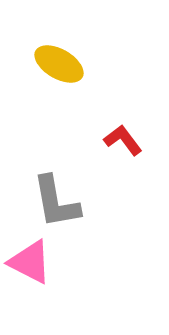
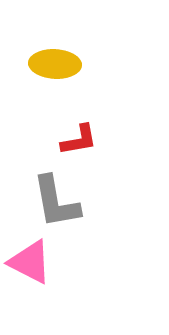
yellow ellipse: moved 4 px left; rotated 27 degrees counterclockwise
red L-shape: moved 44 px left; rotated 117 degrees clockwise
